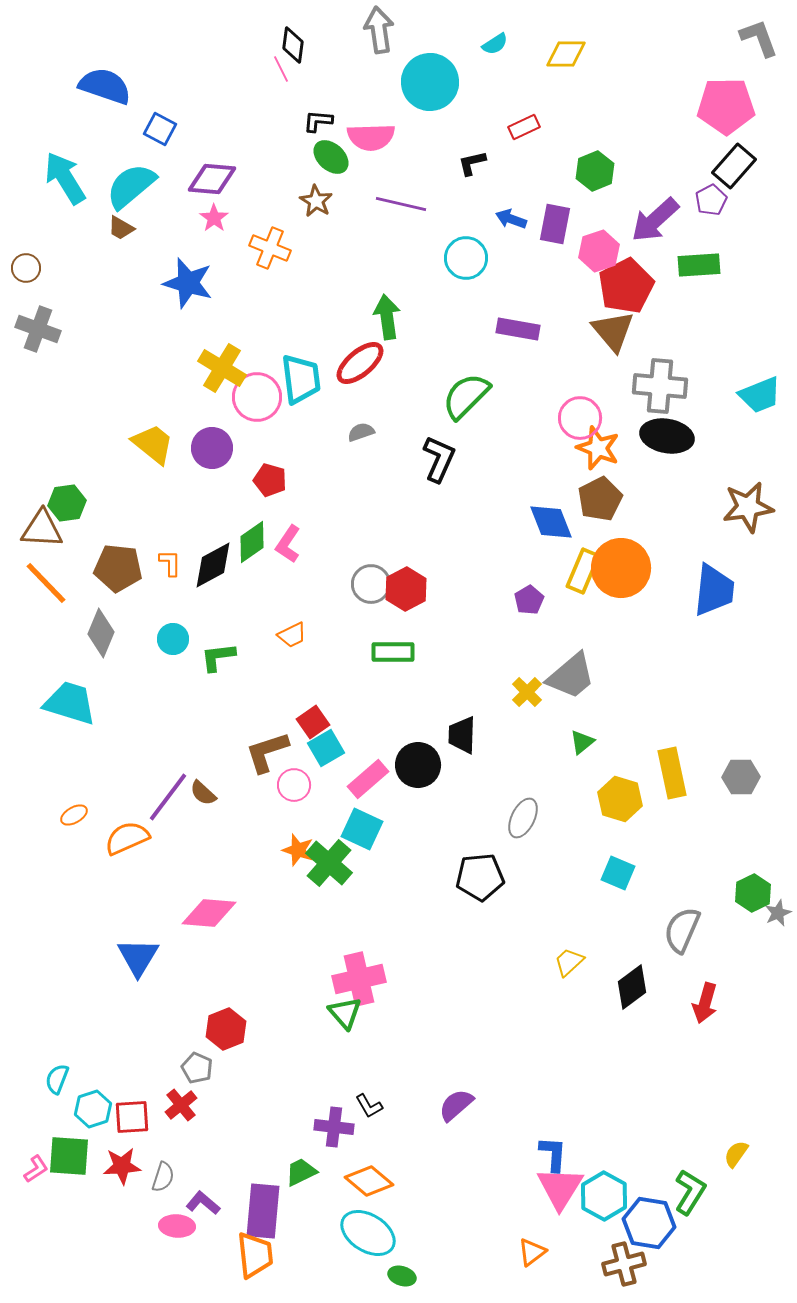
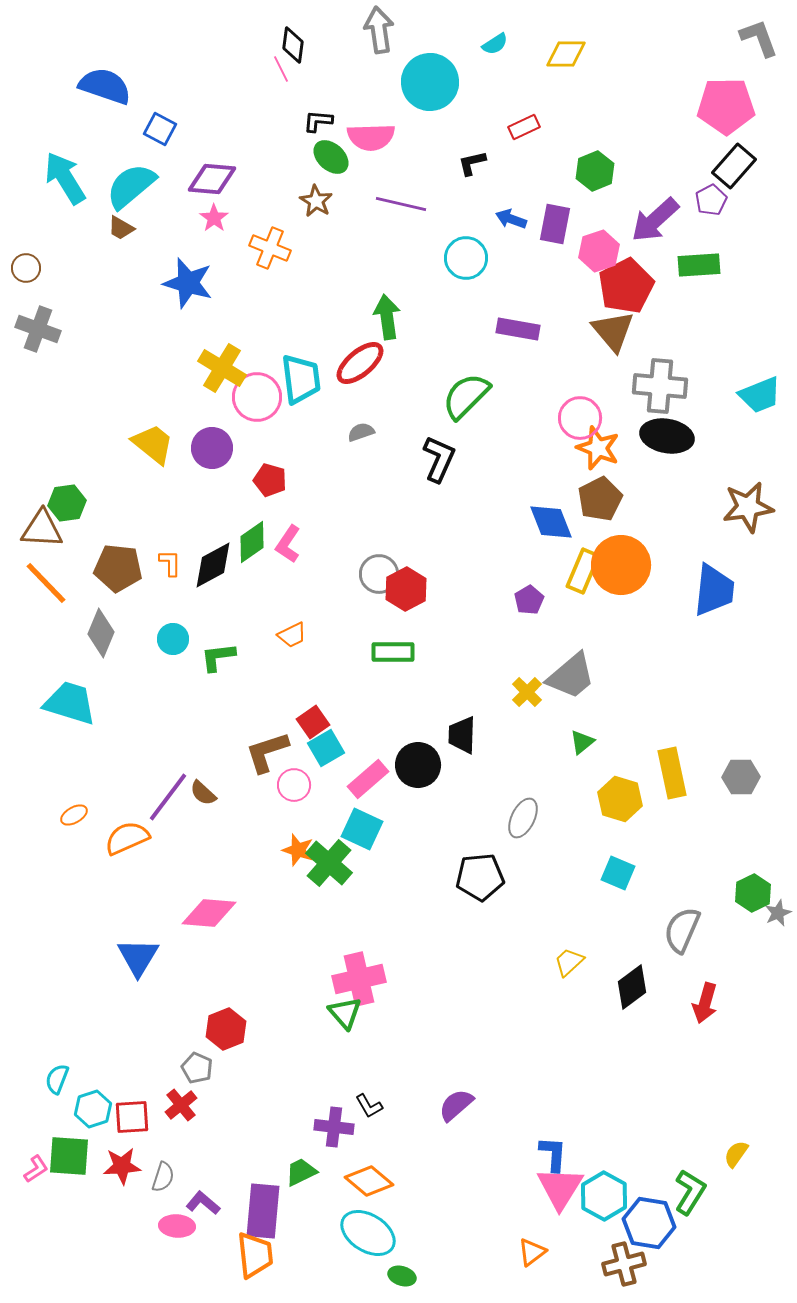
orange circle at (621, 568): moved 3 px up
gray circle at (371, 584): moved 8 px right, 10 px up
